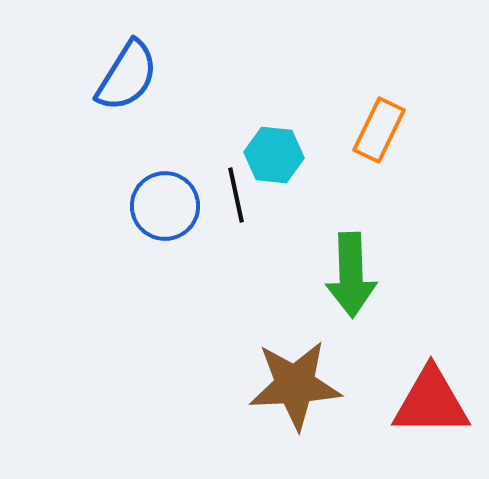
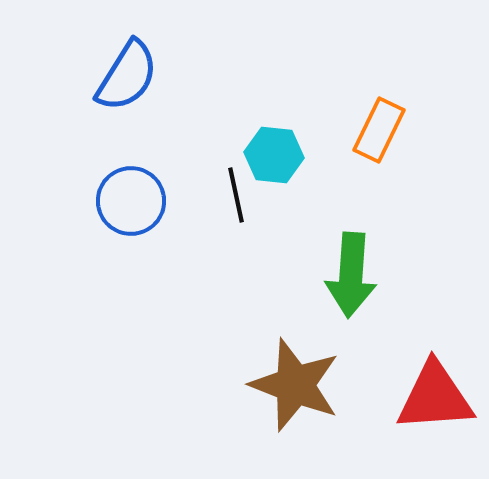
blue circle: moved 34 px left, 5 px up
green arrow: rotated 6 degrees clockwise
brown star: rotated 24 degrees clockwise
red triangle: moved 4 px right, 5 px up; rotated 4 degrees counterclockwise
